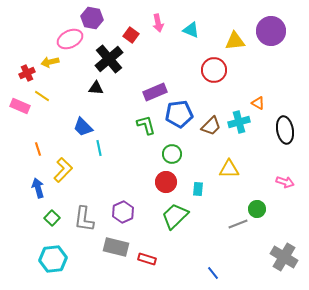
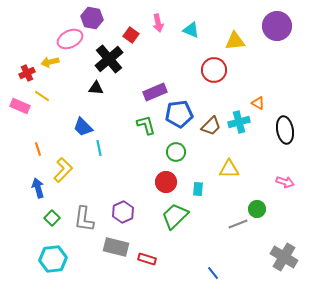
purple circle at (271, 31): moved 6 px right, 5 px up
green circle at (172, 154): moved 4 px right, 2 px up
